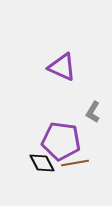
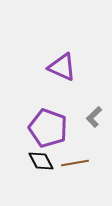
gray L-shape: moved 1 px right, 5 px down; rotated 15 degrees clockwise
purple pentagon: moved 13 px left, 13 px up; rotated 12 degrees clockwise
black diamond: moved 1 px left, 2 px up
